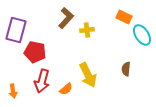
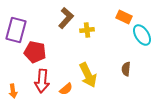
red arrow: rotated 10 degrees counterclockwise
